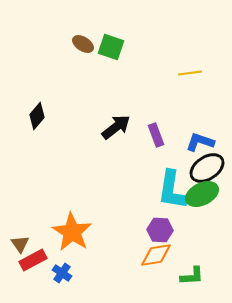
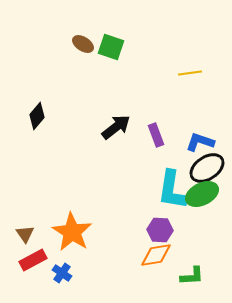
brown triangle: moved 5 px right, 10 px up
